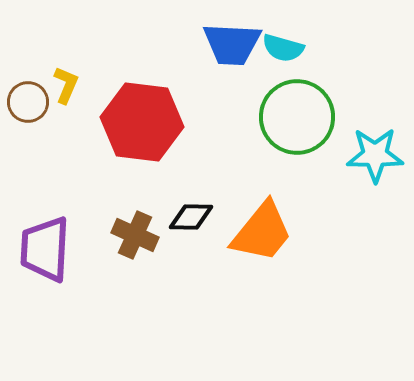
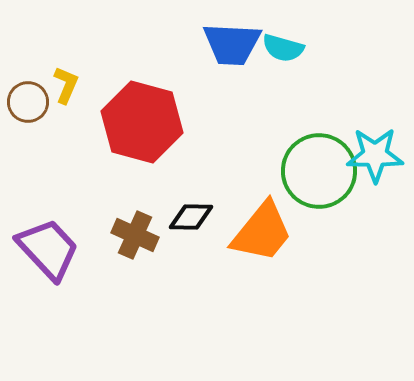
green circle: moved 22 px right, 54 px down
red hexagon: rotated 8 degrees clockwise
purple trapezoid: moved 3 px right; rotated 134 degrees clockwise
